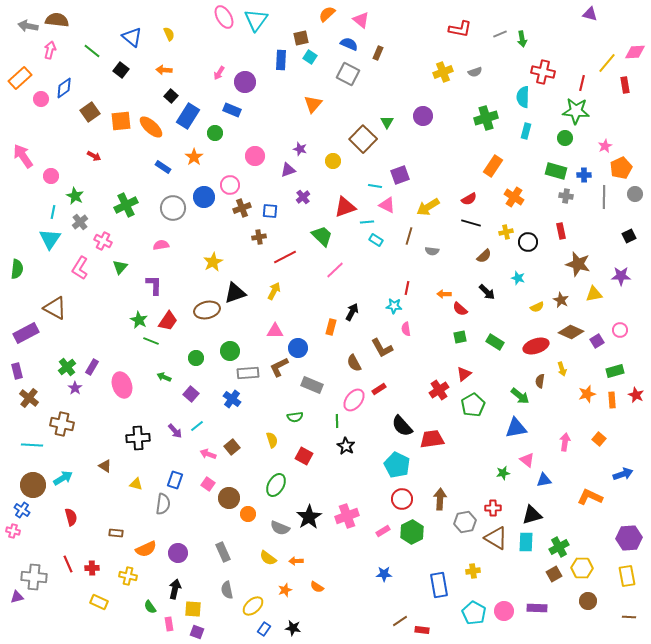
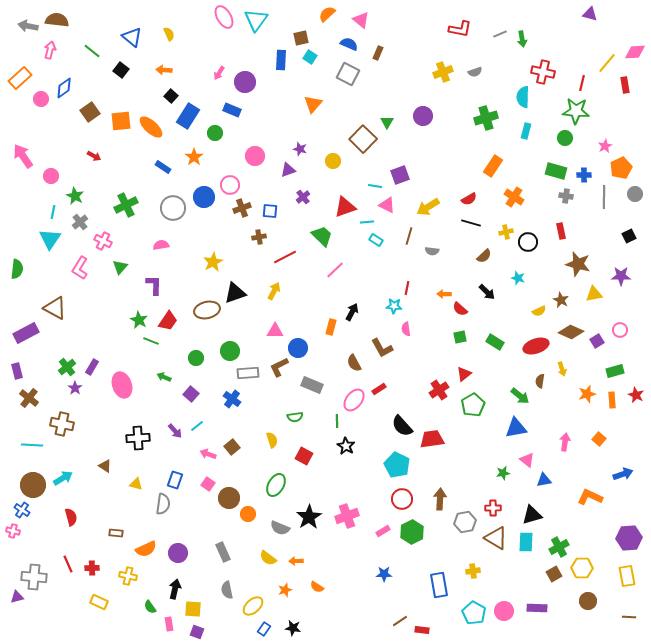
yellow semicircle at (537, 307): moved 2 px right, 4 px down
